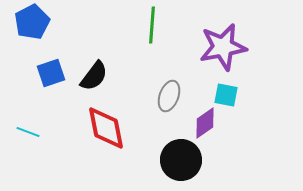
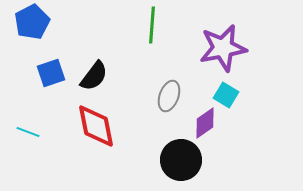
purple star: moved 1 px down
cyan square: rotated 20 degrees clockwise
red diamond: moved 10 px left, 2 px up
